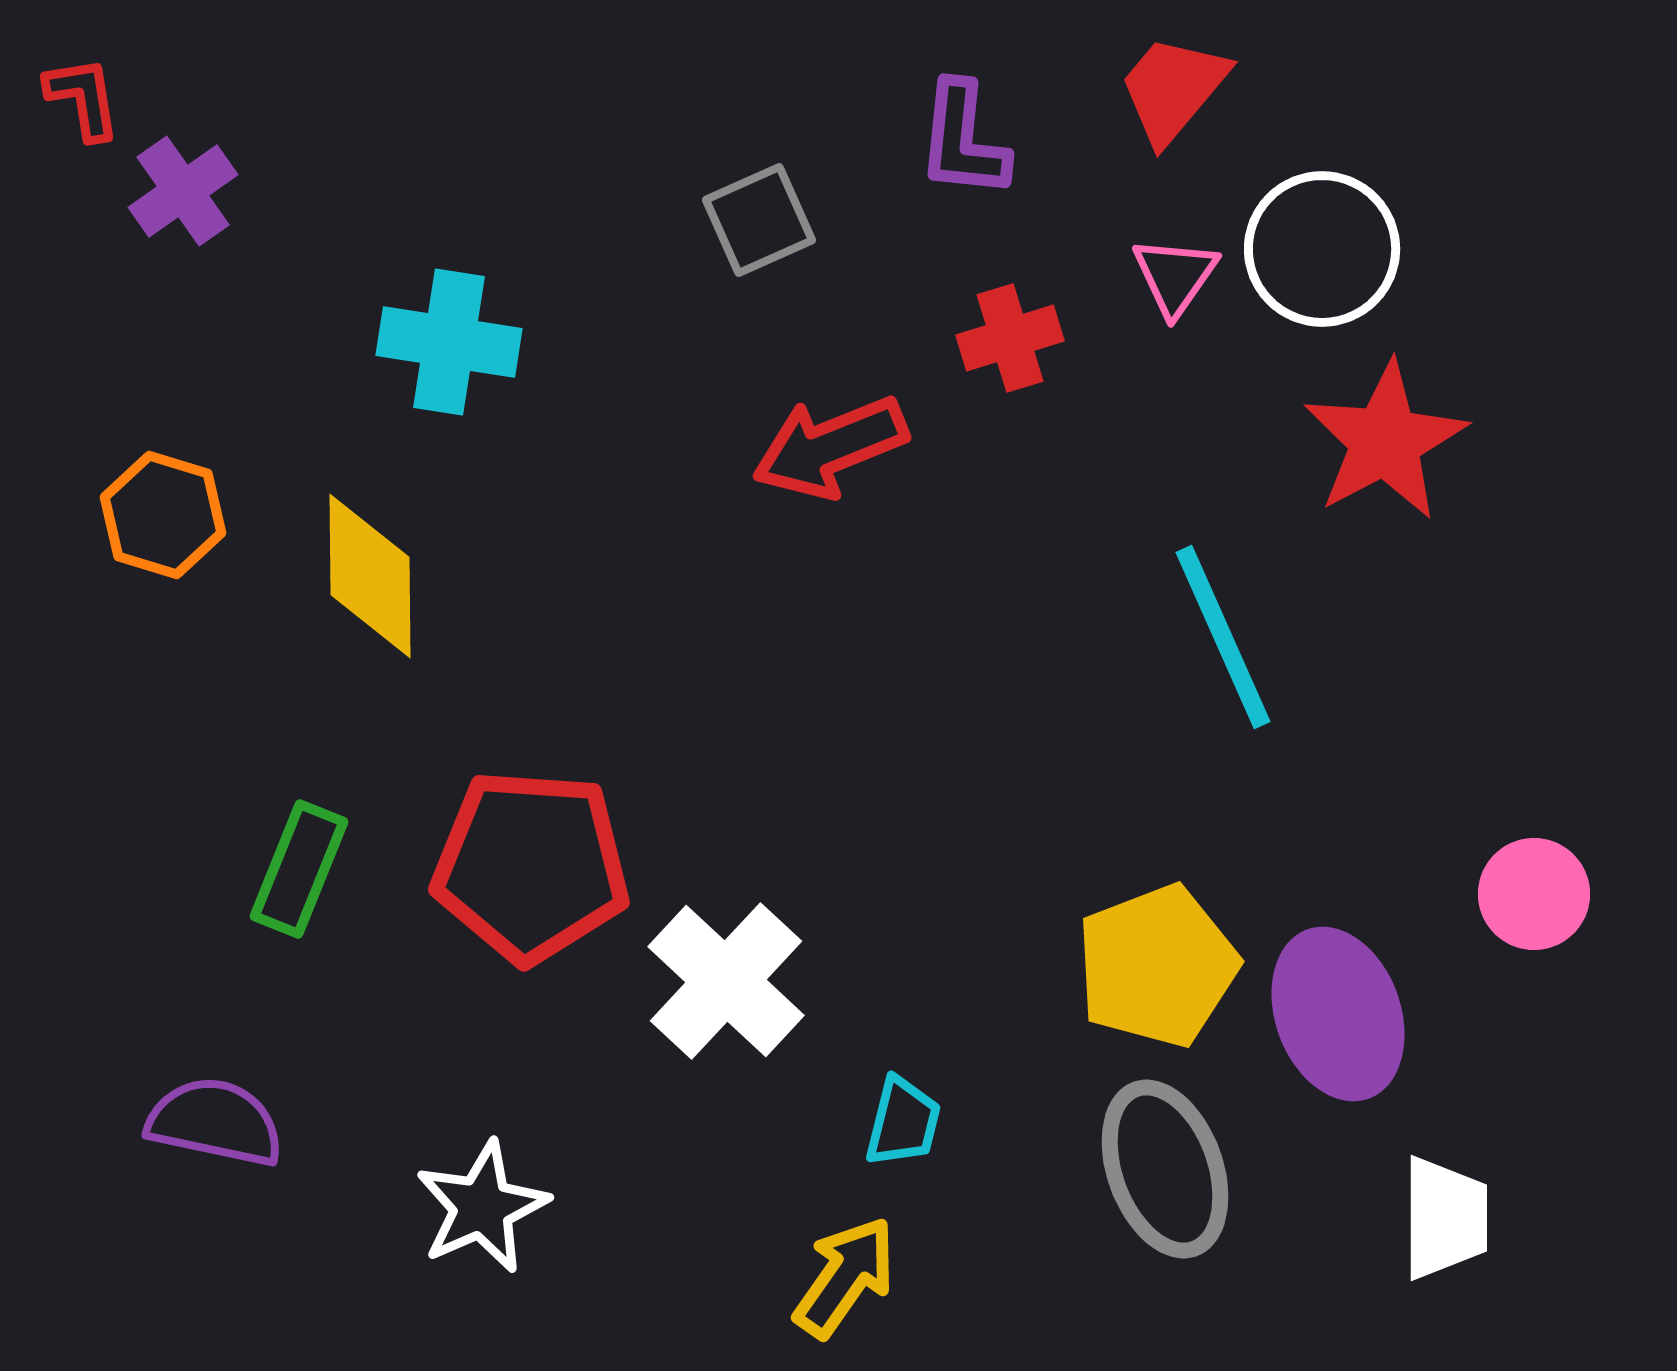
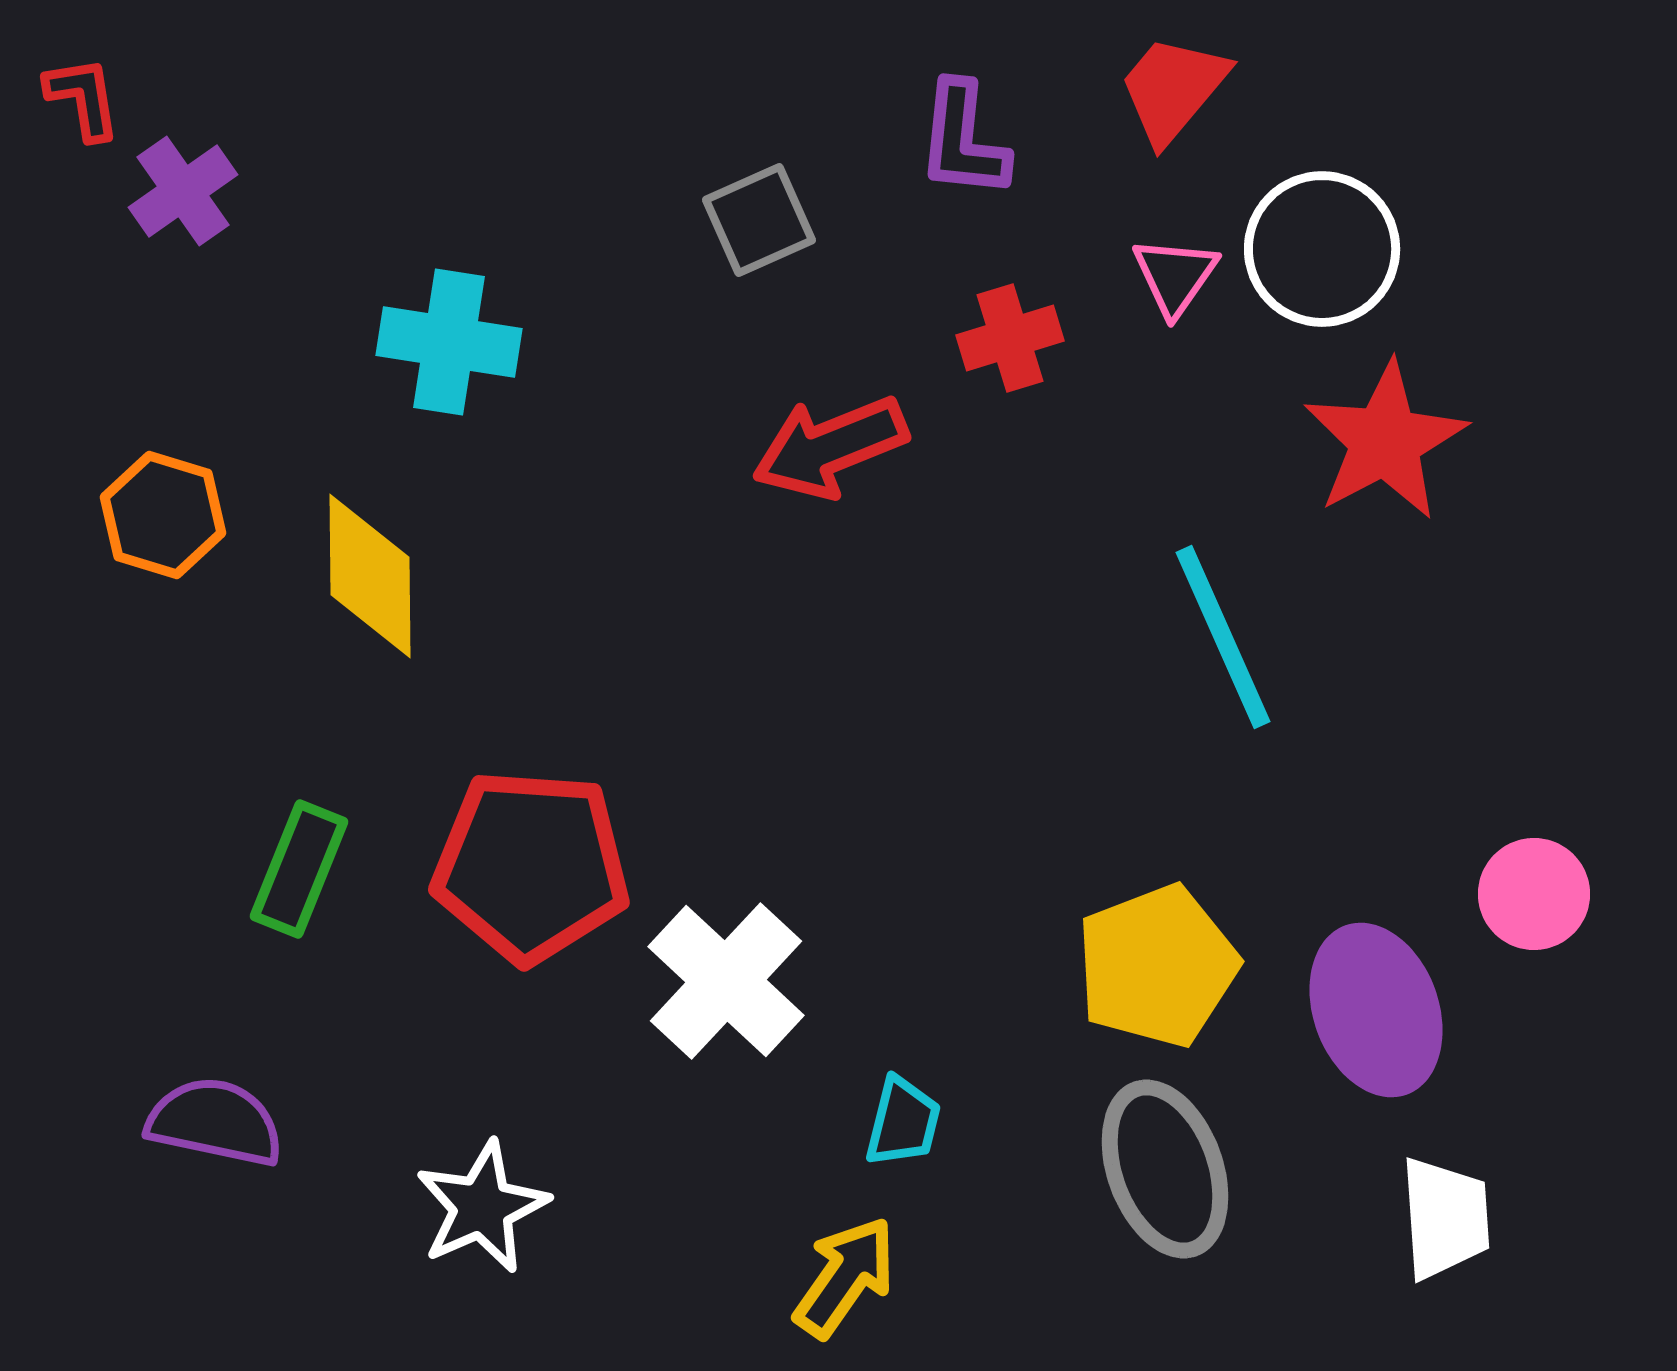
purple ellipse: moved 38 px right, 4 px up
white trapezoid: rotated 4 degrees counterclockwise
